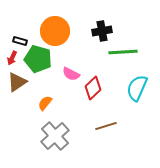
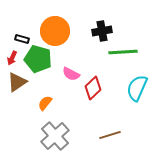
black rectangle: moved 2 px right, 2 px up
brown line: moved 4 px right, 9 px down
